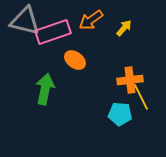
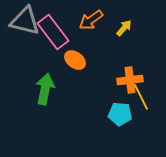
pink rectangle: rotated 72 degrees clockwise
